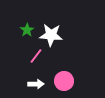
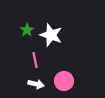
white star: rotated 15 degrees clockwise
pink line: moved 1 px left, 4 px down; rotated 49 degrees counterclockwise
white arrow: rotated 14 degrees clockwise
